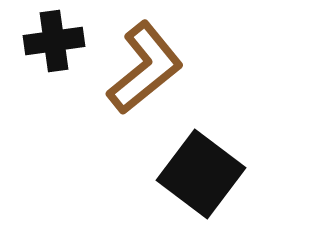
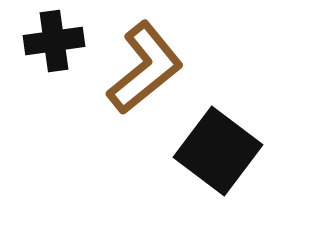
black square: moved 17 px right, 23 px up
